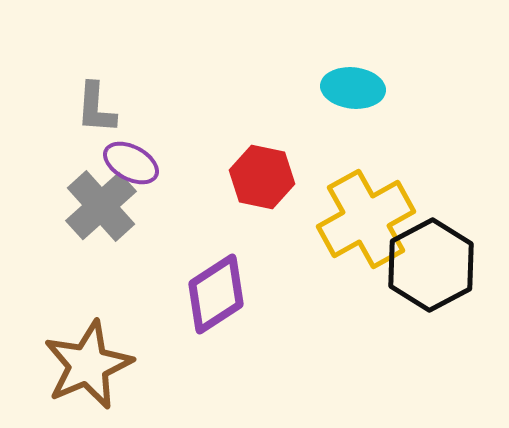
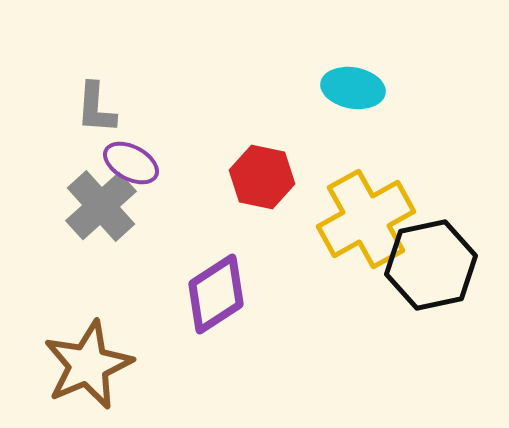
cyan ellipse: rotated 4 degrees clockwise
black hexagon: rotated 16 degrees clockwise
